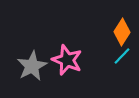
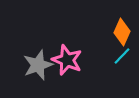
orange diamond: rotated 8 degrees counterclockwise
gray star: moved 6 px right, 1 px up; rotated 8 degrees clockwise
